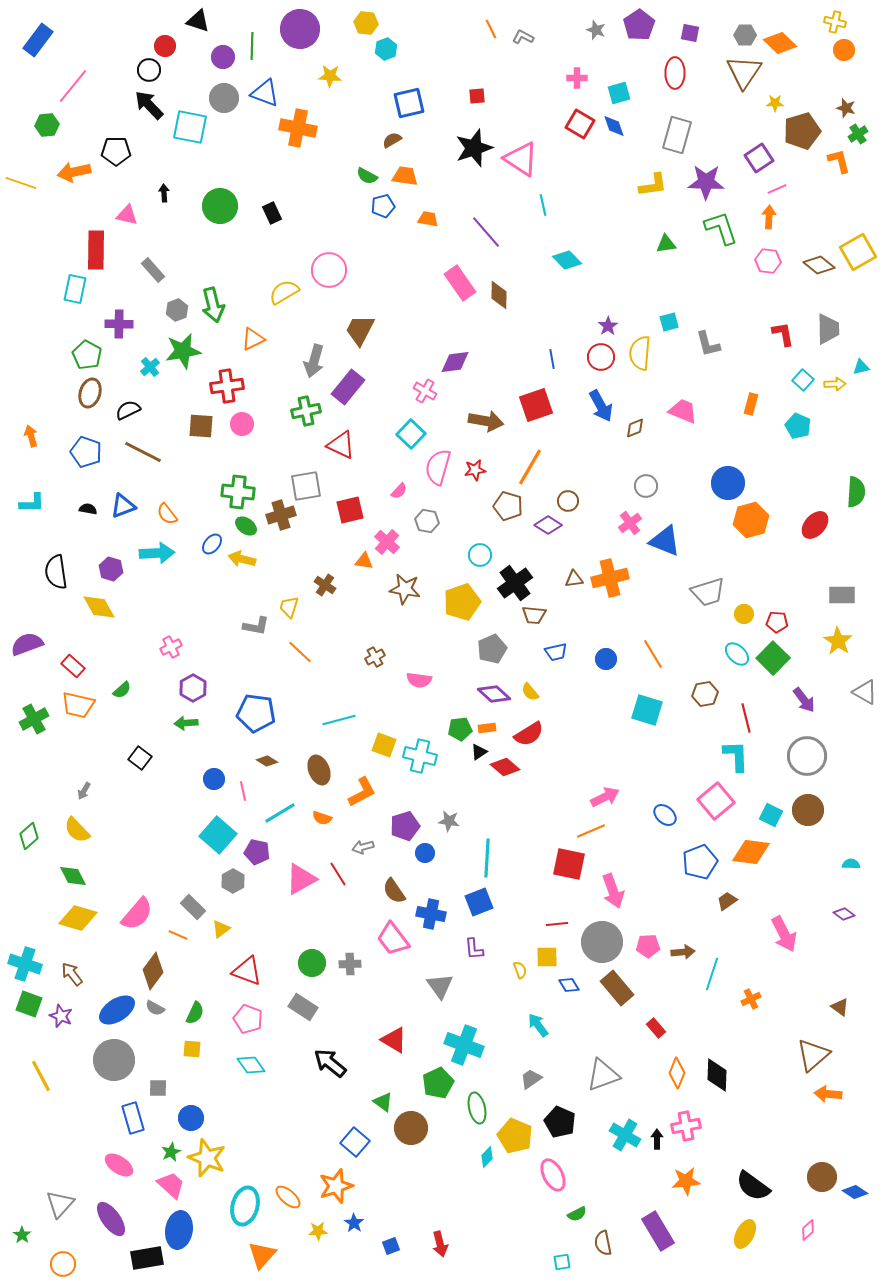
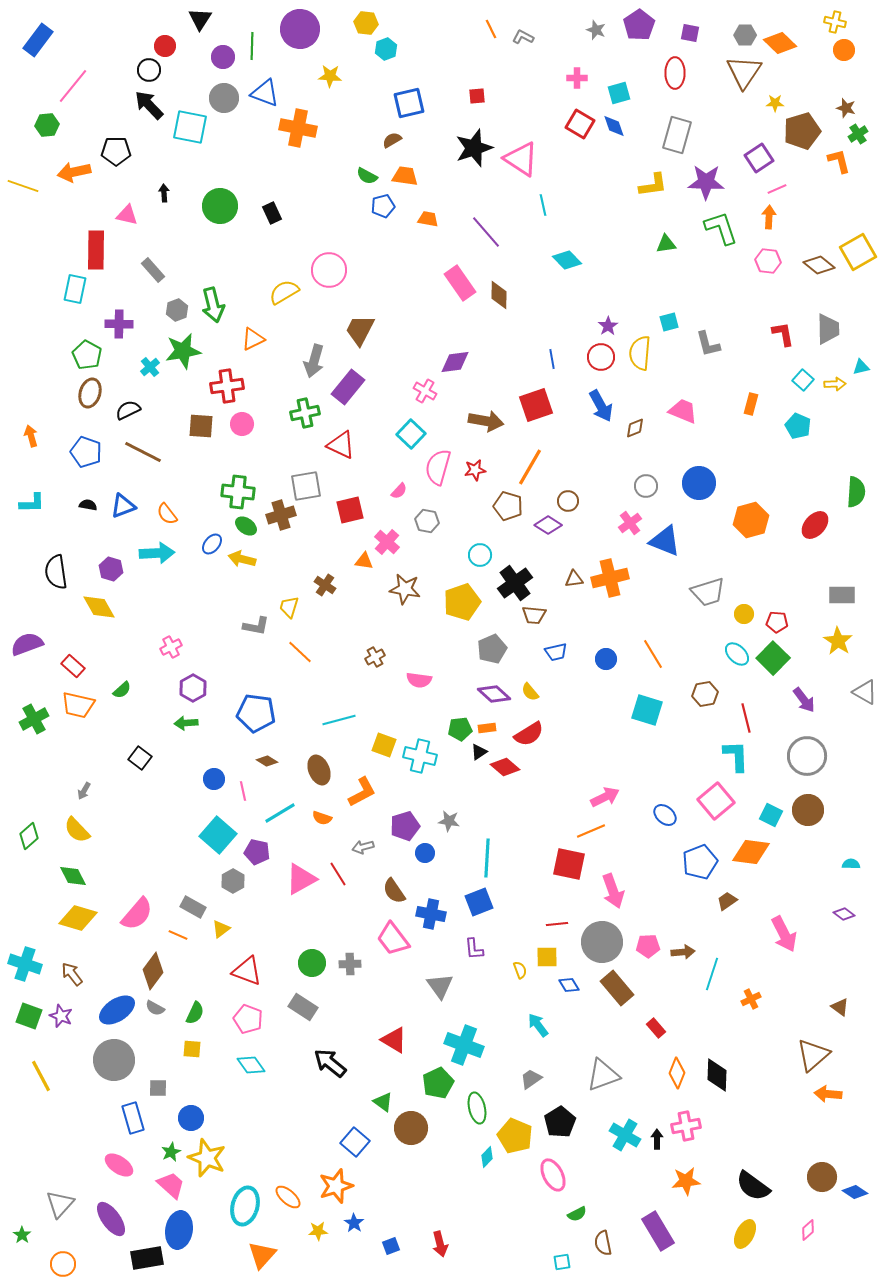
black triangle at (198, 21): moved 2 px right, 2 px up; rotated 45 degrees clockwise
yellow line at (21, 183): moved 2 px right, 3 px down
green cross at (306, 411): moved 1 px left, 2 px down
blue circle at (728, 483): moved 29 px left
black semicircle at (88, 509): moved 4 px up
gray rectangle at (193, 907): rotated 15 degrees counterclockwise
green square at (29, 1004): moved 12 px down
black pentagon at (560, 1122): rotated 16 degrees clockwise
